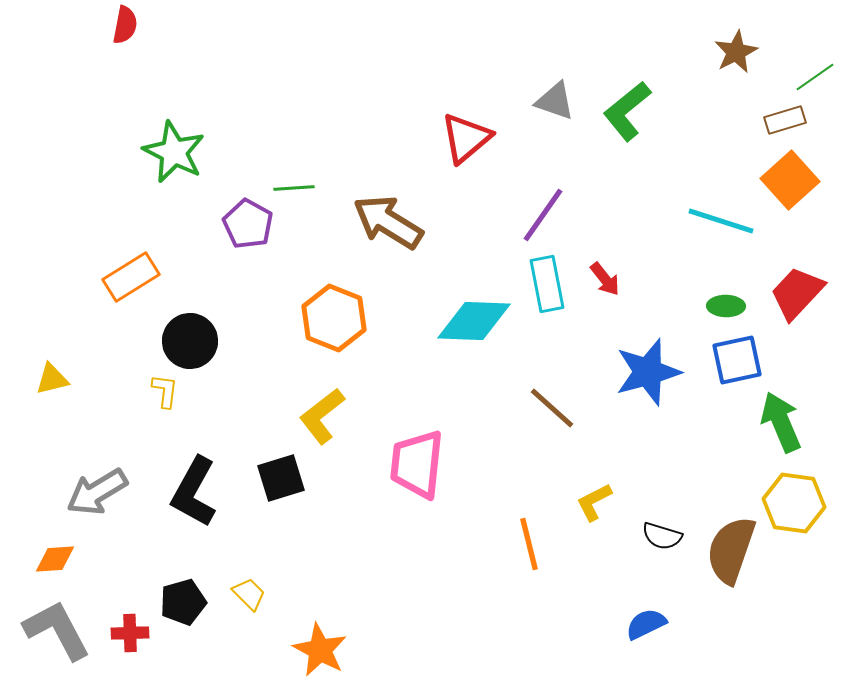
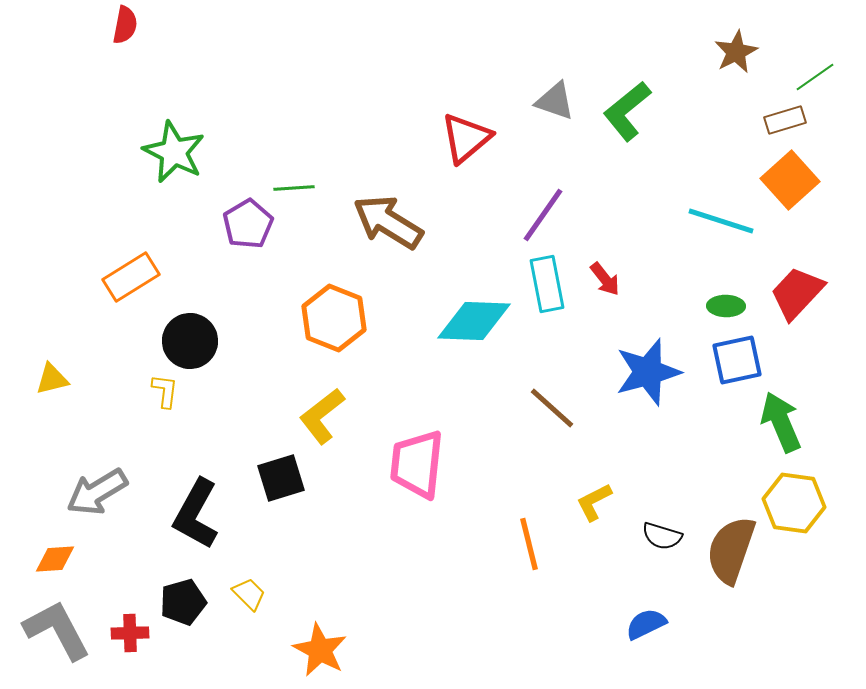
purple pentagon at (248, 224): rotated 12 degrees clockwise
black L-shape at (194, 492): moved 2 px right, 22 px down
